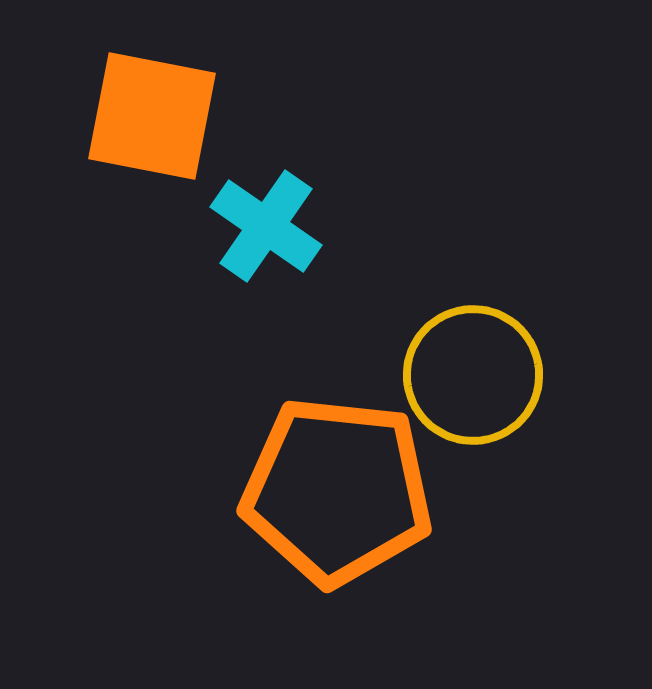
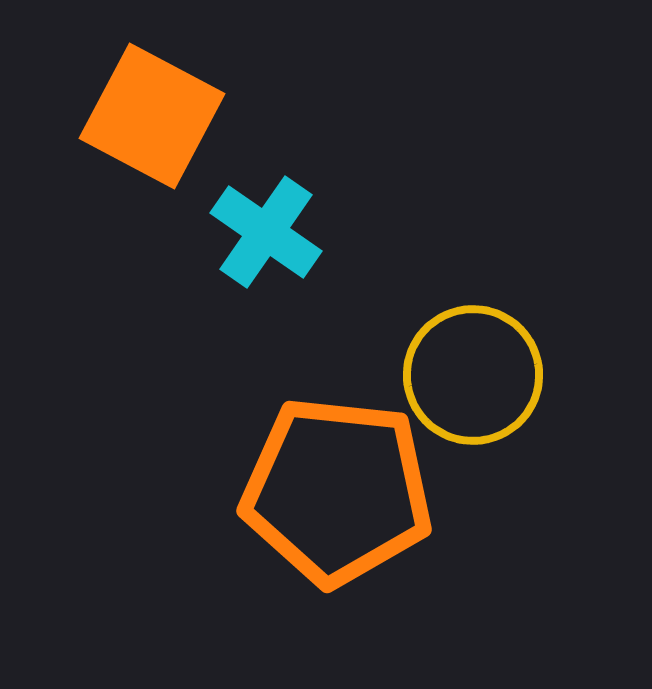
orange square: rotated 17 degrees clockwise
cyan cross: moved 6 px down
